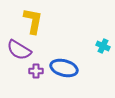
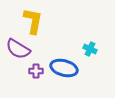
cyan cross: moved 13 px left, 3 px down
purple semicircle: moved 1 px left, 1 px up
